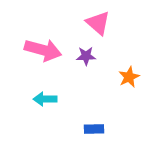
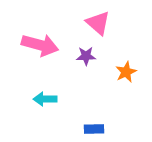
pink arrow: moved 3 px left, 5 px up
orange star: moved 3 px left, 5 px up
